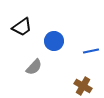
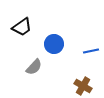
blue circle: moved 3 px down
